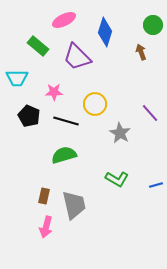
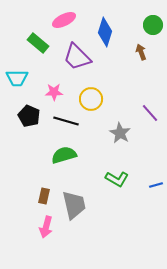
green rectangle: moved 3 px up
yellow circle: moved 4 px left, 5 px up
